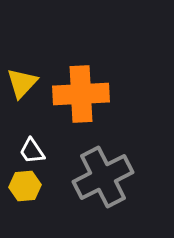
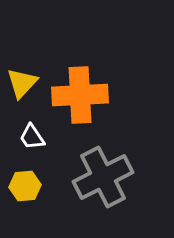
orange cross: moved 1 px left, 1 px down
white trapezoid: moved 14 px up
